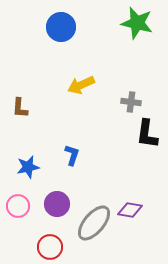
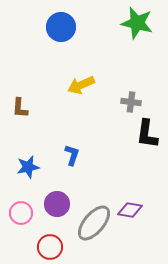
pink circle: moved 3 px right, 7 px down
